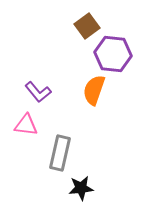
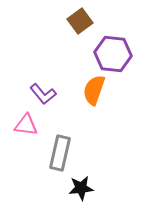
brown square: moved 7 px left, 5 px up
purple L-shape: moved 5 px right, 2 px down
